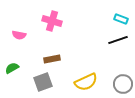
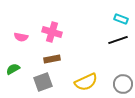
pink cross: moved 11 px down
pink semicircle: moved 2 px right, 2 px down
green semicircle: moved 1 px right, 1 px down
